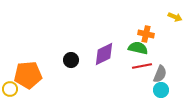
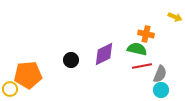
green semicircle: moved 1 px left, 1 px down
